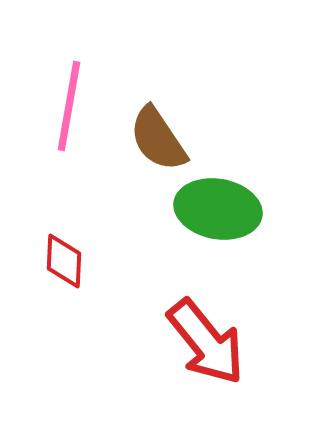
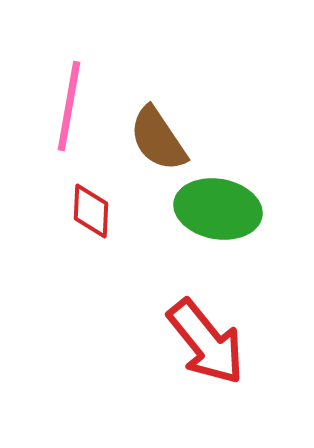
red diamond: moved 27 px right, 50 px up
